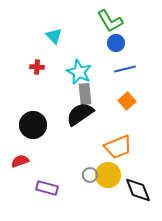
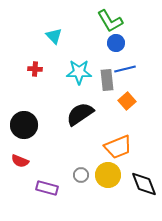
red cross: moved 2 px left, 2 px down
cyan star: rotated 25 degrees counterclockwise
gray rectangle: moved 22 px right, 14 px up
black circle: moved 9 px left
red semicircle: rotated 138 degrees counterclockwise
gray circle: moved 9 px left
black diamond: moved 6 px right, 6 px up
